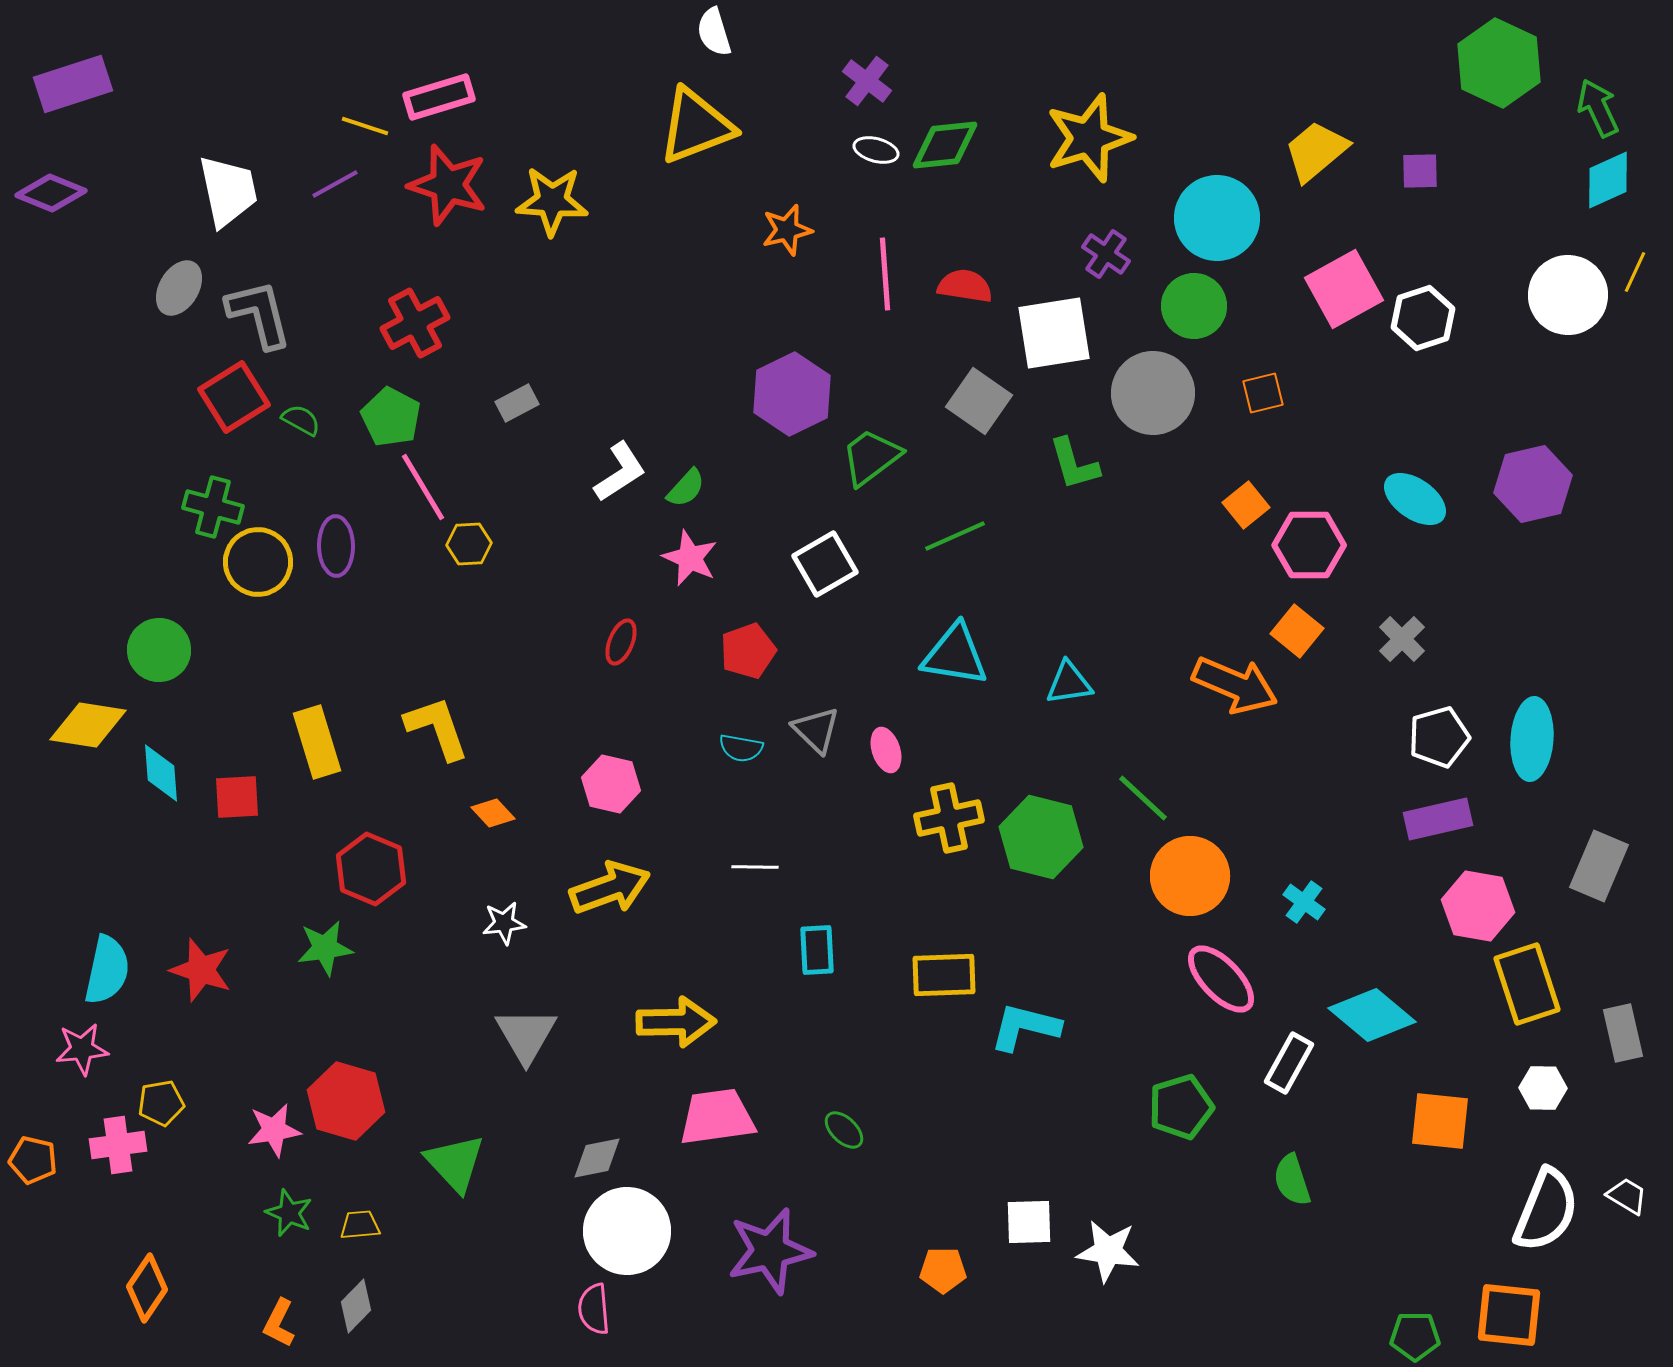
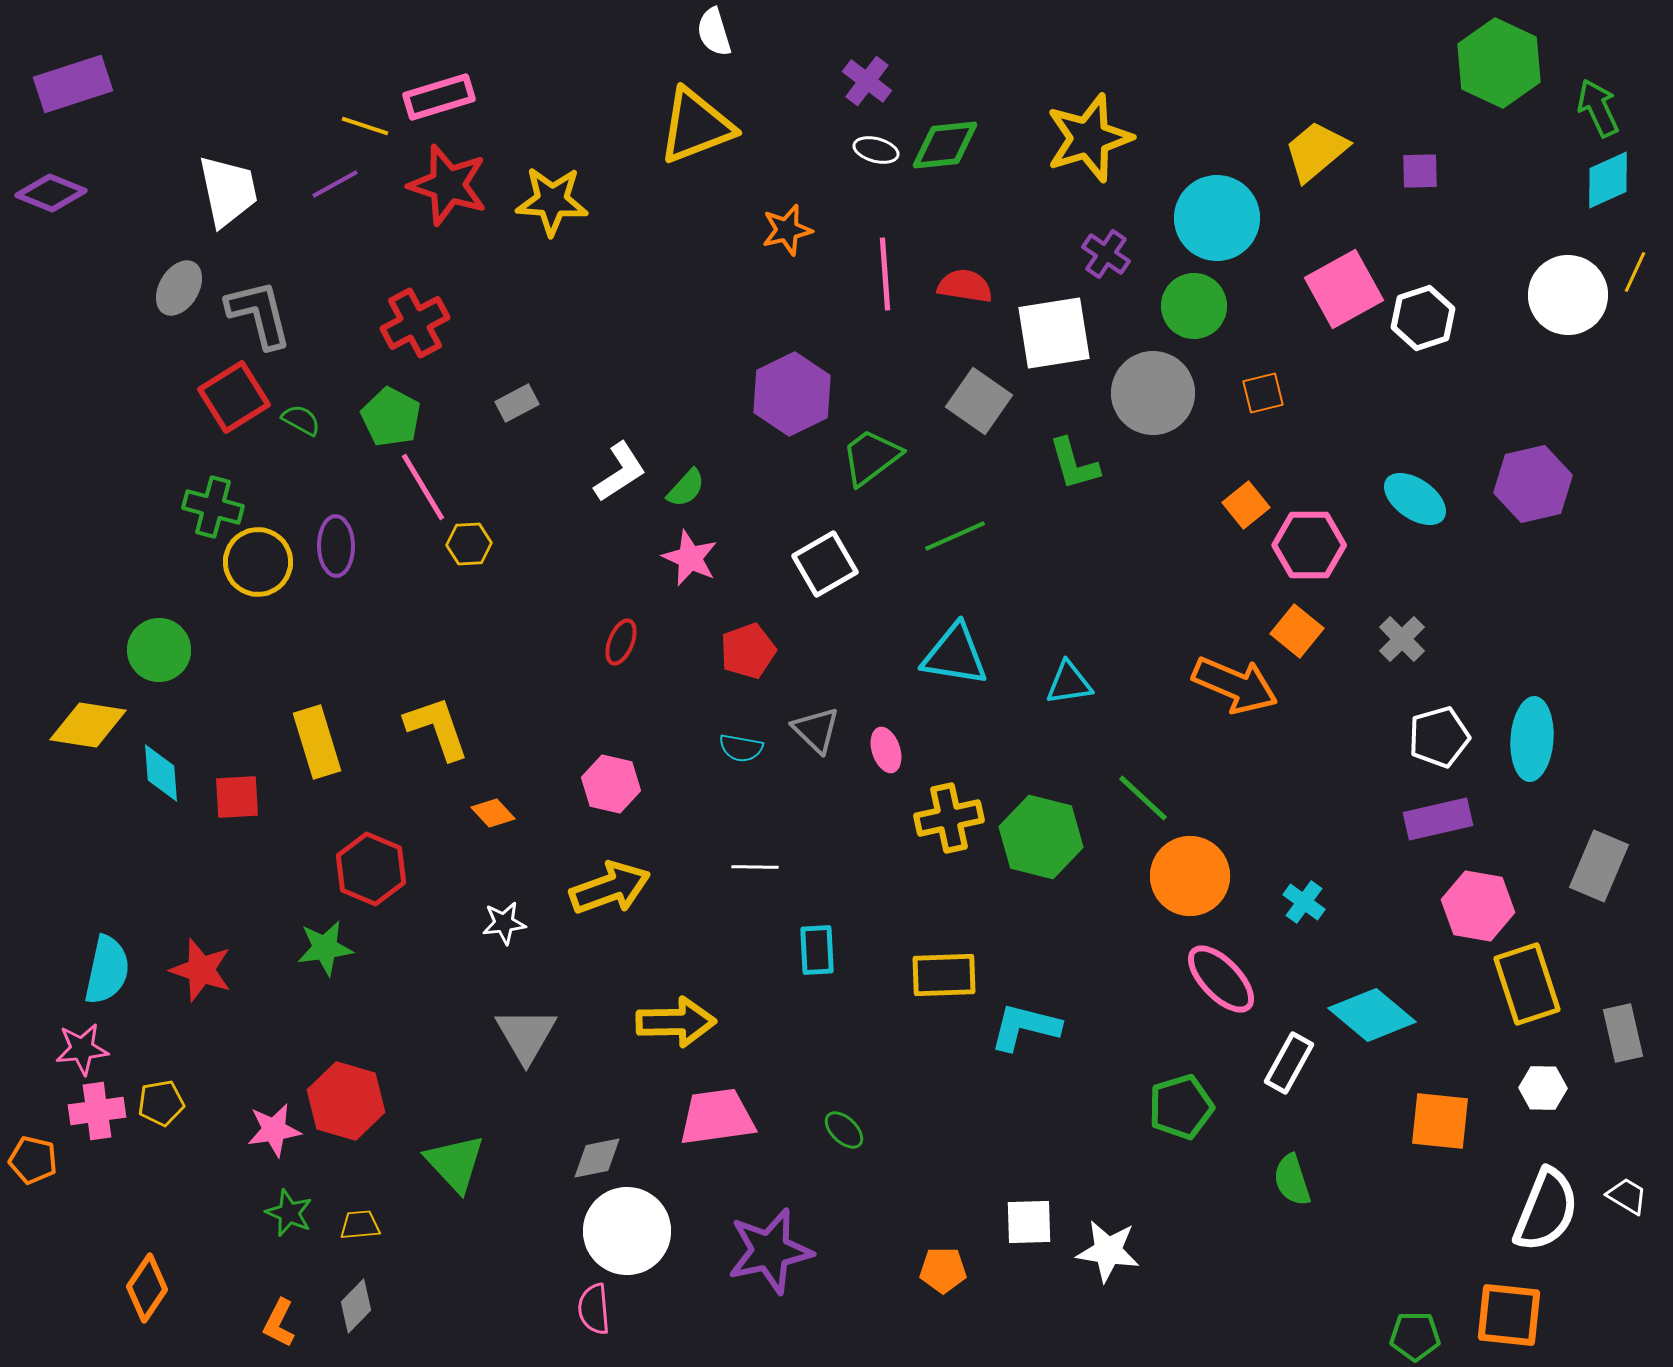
pink cross at (118, 1145): moved 21 px left, 34 px up
